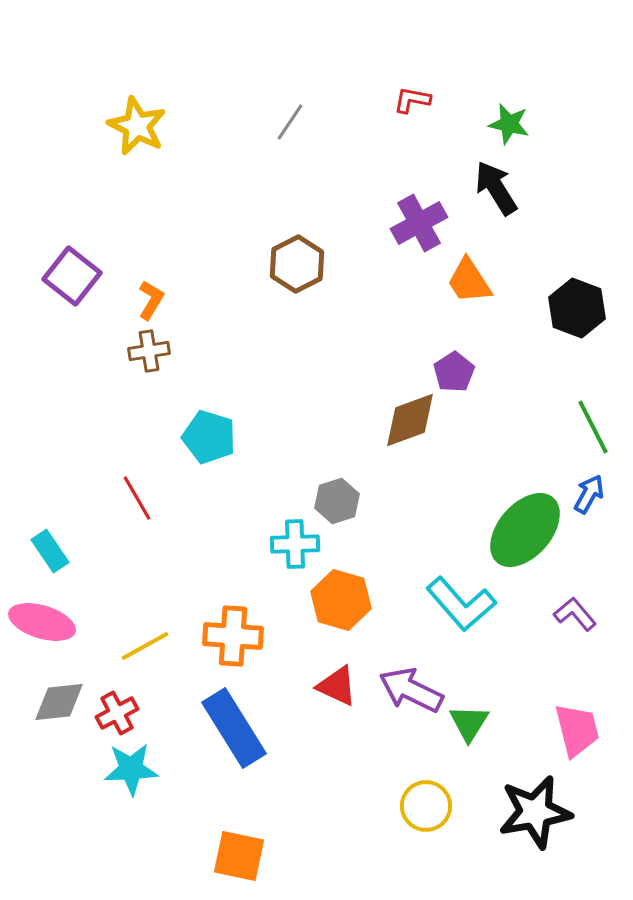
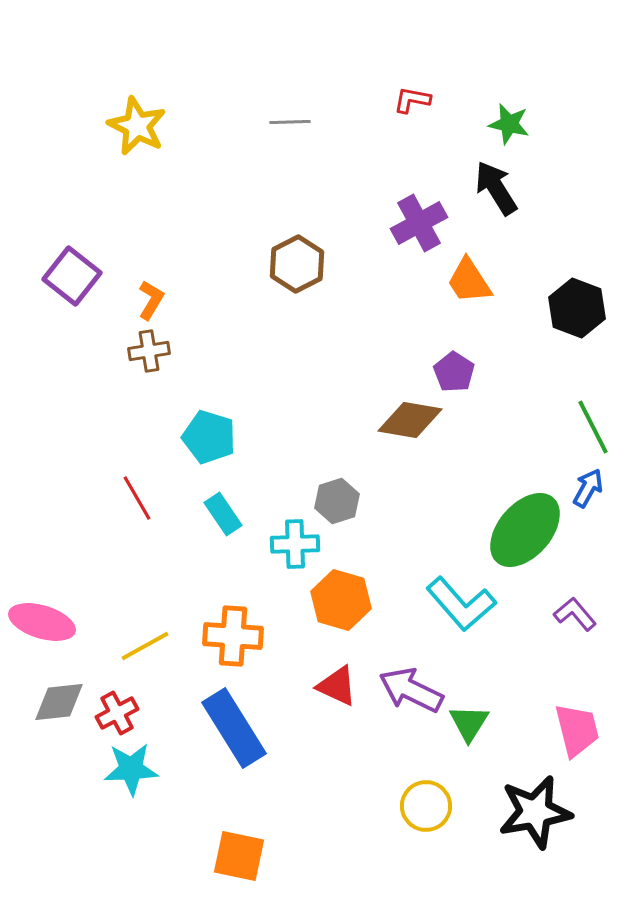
gray line: rotated 54 degrees clockwise
purple pentagon: rotated 6 degrees counterclockwise
brown diamond: rotated 30 degrees clockwise
blue arrow: moved 1 px left, 6 px up
cyan rectangle: moved 173 px right, 37 px up
